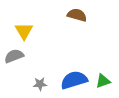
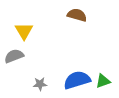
blue semicircle: moved 3 px right
